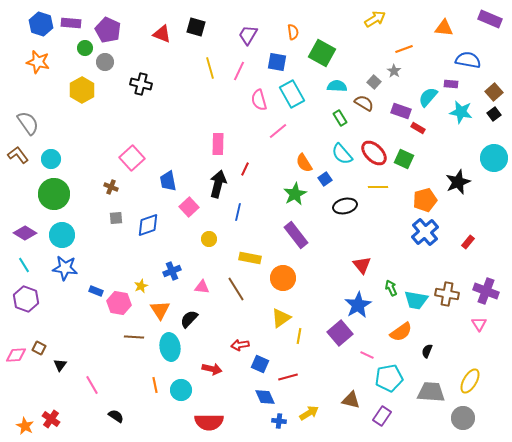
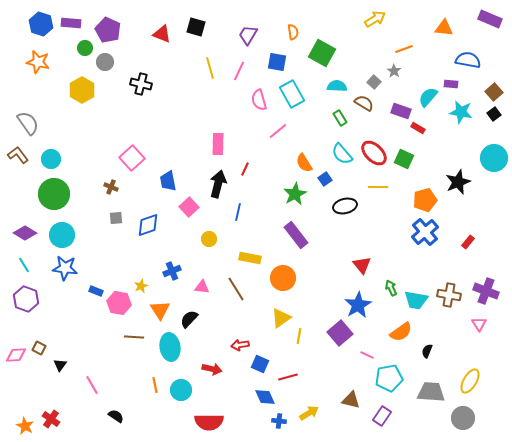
brown cross at (447, 294): moved 2 px right, 1 px down
